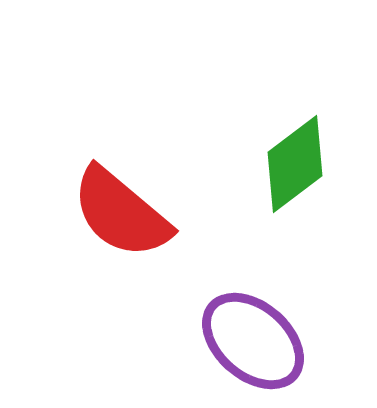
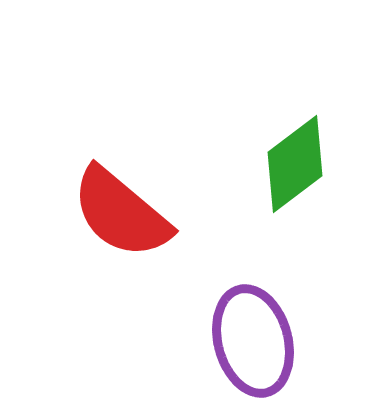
purple ellipse: rotated 34 degrees clockwise
